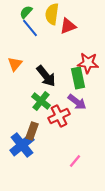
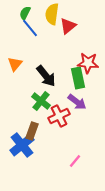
green semicircle: moved 1 px left, 1 px down; rotated 16 degrees counterclockwise
red triangle: rotated 18 degrees counterclockwise
